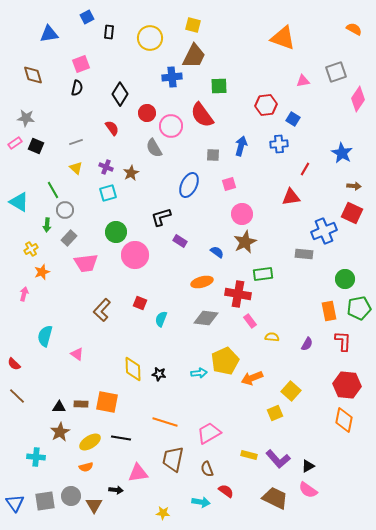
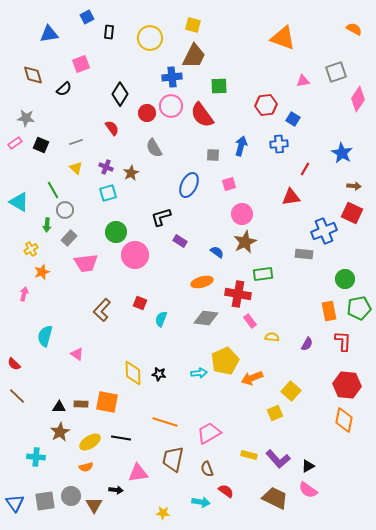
black semicircle at (77, 88): moved 13 px left, 1 px down; rotated 35 degrees clockwise
pink circle at (171, 126): moved 20 px up
black square at (36, 146): moved 5 px right, 1 px up
yellow diamond at (133, 369): moved 4 px down
